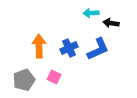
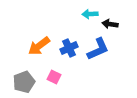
cyan arrow: moved 1 px left, 1 px down
black arrow: moved 1 px left, 1 px down
orange arrow: rotated 125 degrees counterclockwise
gray pentagon: moved 2 px down
